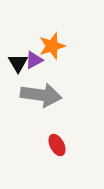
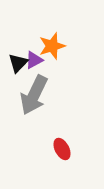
black triangle: rotated 15 degrees clockwise
gray arrow: moved 7 px left; rotated 108 degrees clockwise
red ellipse: moved 5 px right, 4 px down
